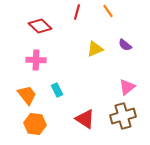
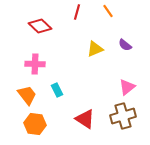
pink cross: moved 1 px left, 4 px down
